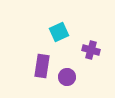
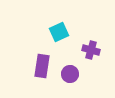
purple circle: moved 3 px right, 3 px up
